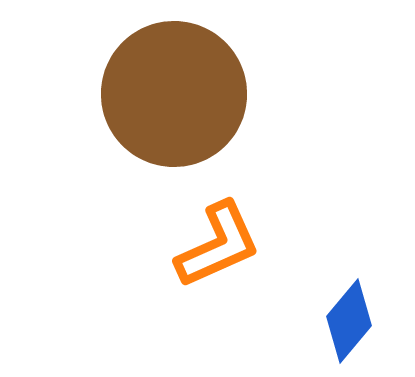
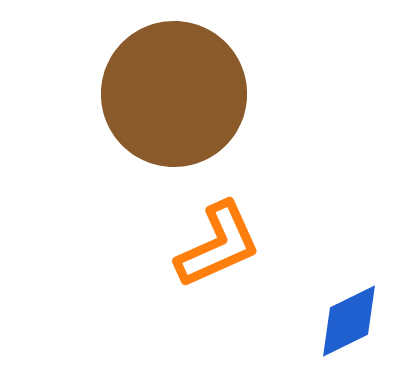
blue diamond: rotated 24 degrees clockwise
